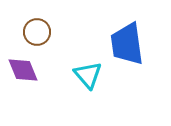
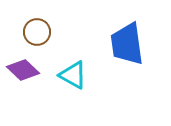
purple diamond: rotated 24 degrees counterclockwise
cyan triangle: moved 15 px left; rotated 20 degrees counterclockwise
